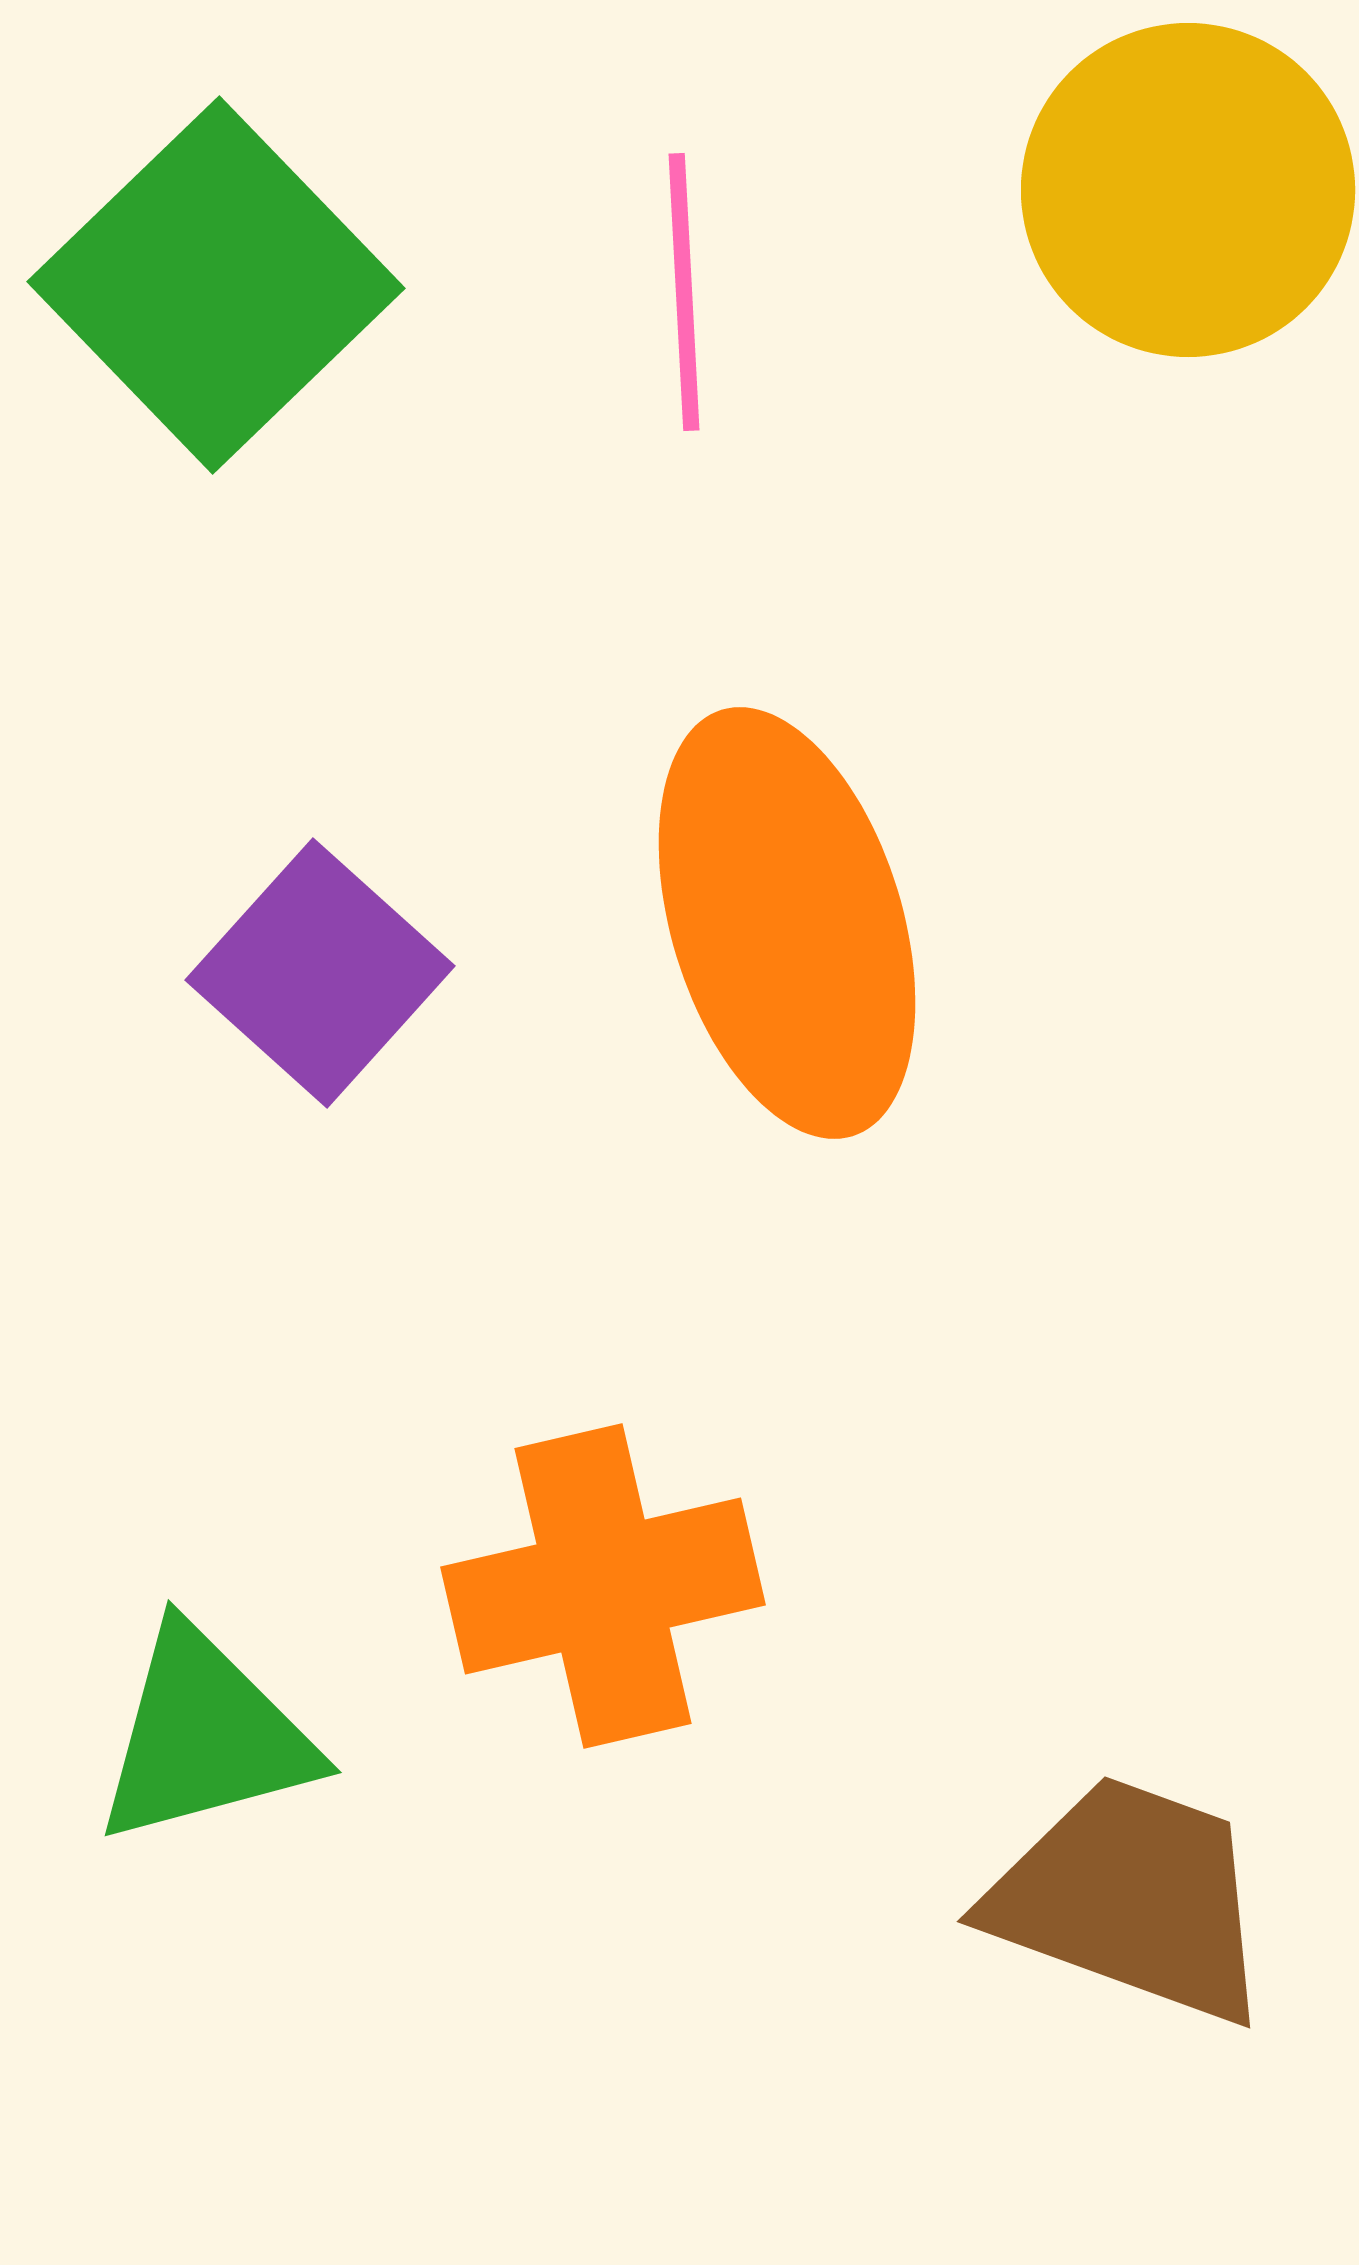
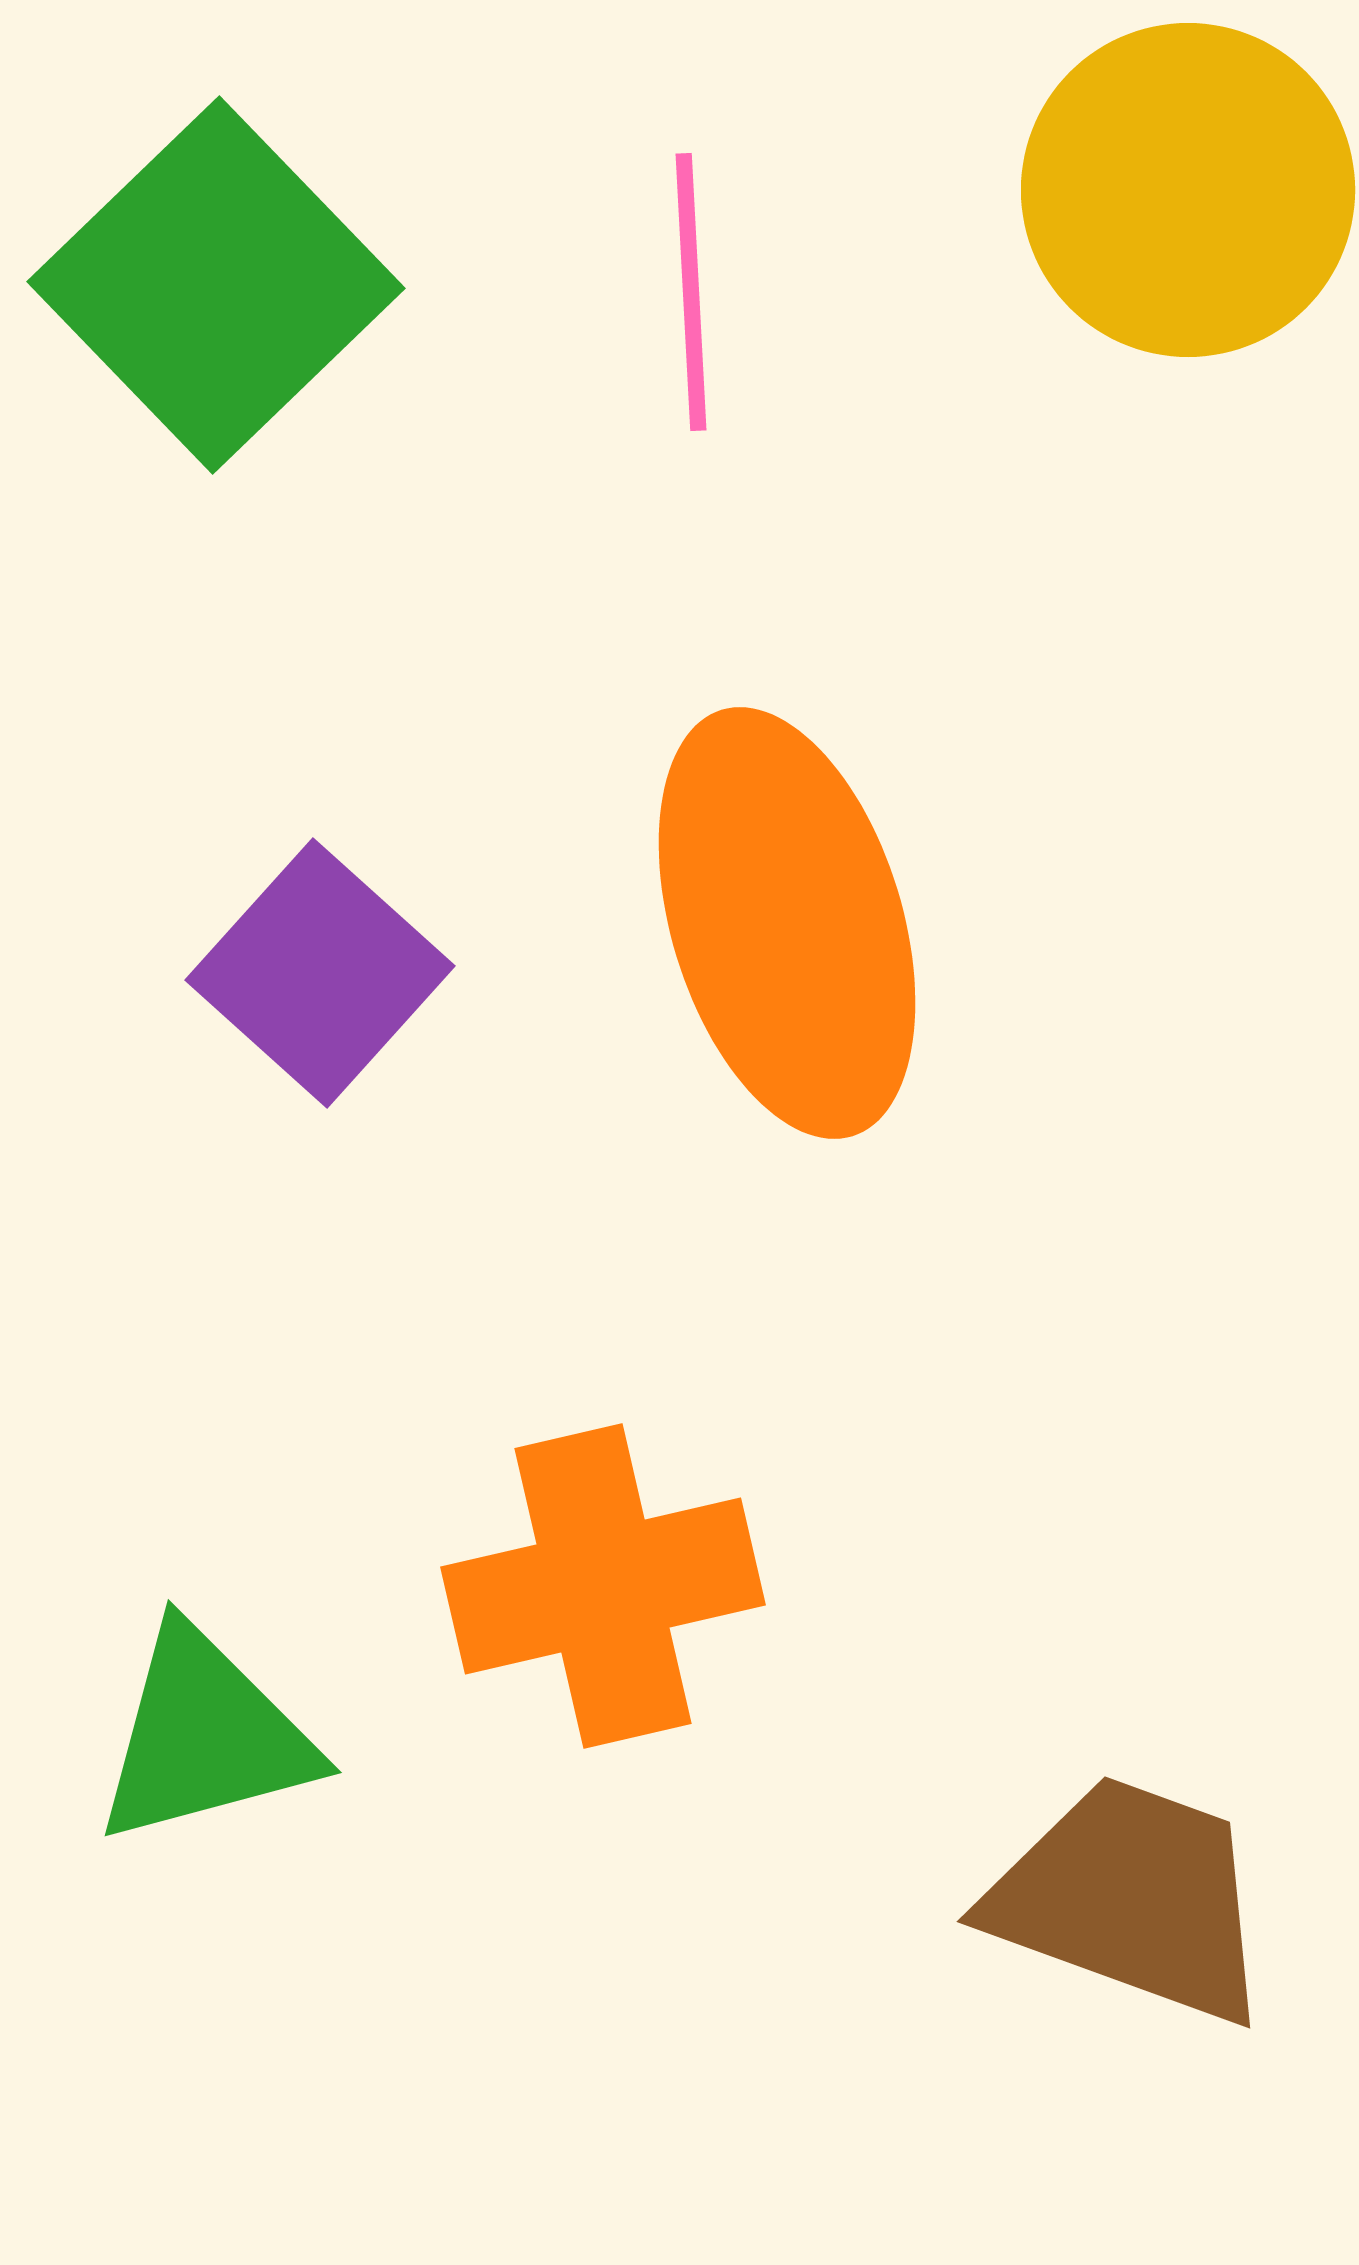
pink line: moved 7 px right
